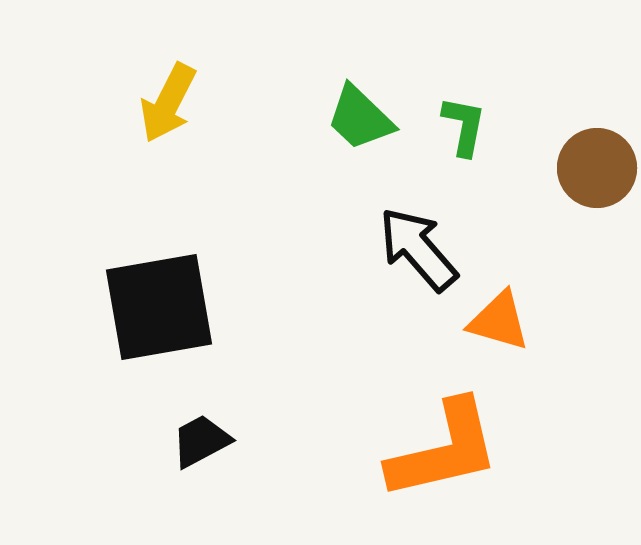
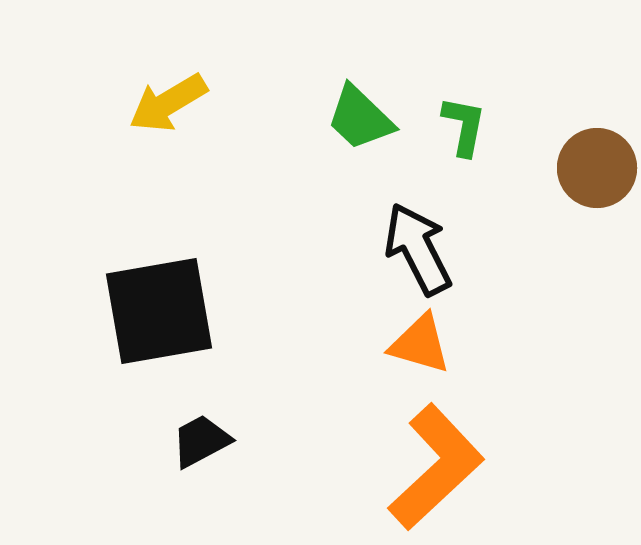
yellow arrow: rotated 32 degrees clockwise
black arrow: rotated 14 degrees clockwise
black square: moved 4 px down
orange triangle: moved 79 px left, 23 px down
orange L-shape: moved 8 px left, 17 px down; rotated 30 degrees counterclockwise
